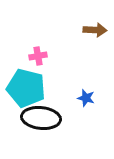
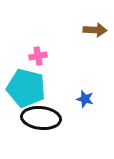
blue star: moved 1 px left, 1 px down
